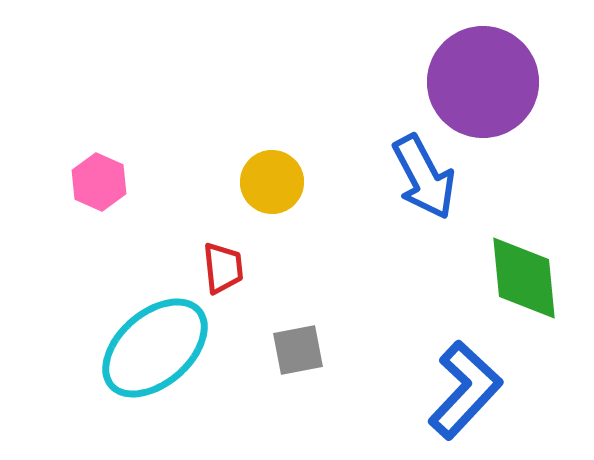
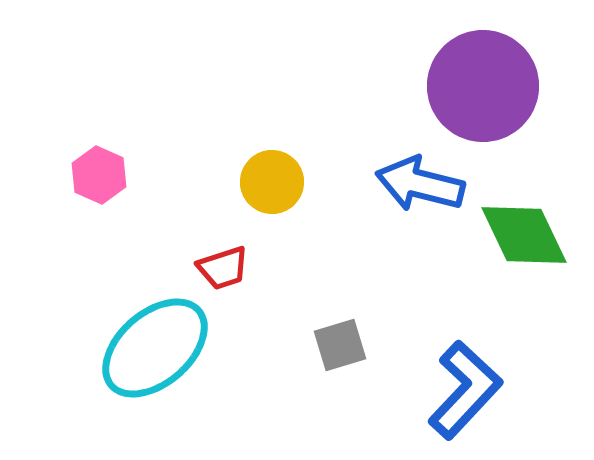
purple circle: moved 4 px down
blue arrow: moved 4 px left, 7 px down; rotated 132 degrees clockwise
pink hexagon: moved 7 px up
red trapezoid: rotated 78 degrees clockwise
green diamond: moved 43 px up; rotated 20 degrees counterclockwise
gray square: moved 42 px right, 5 px up; rotated 6 degrees counterclockwise
